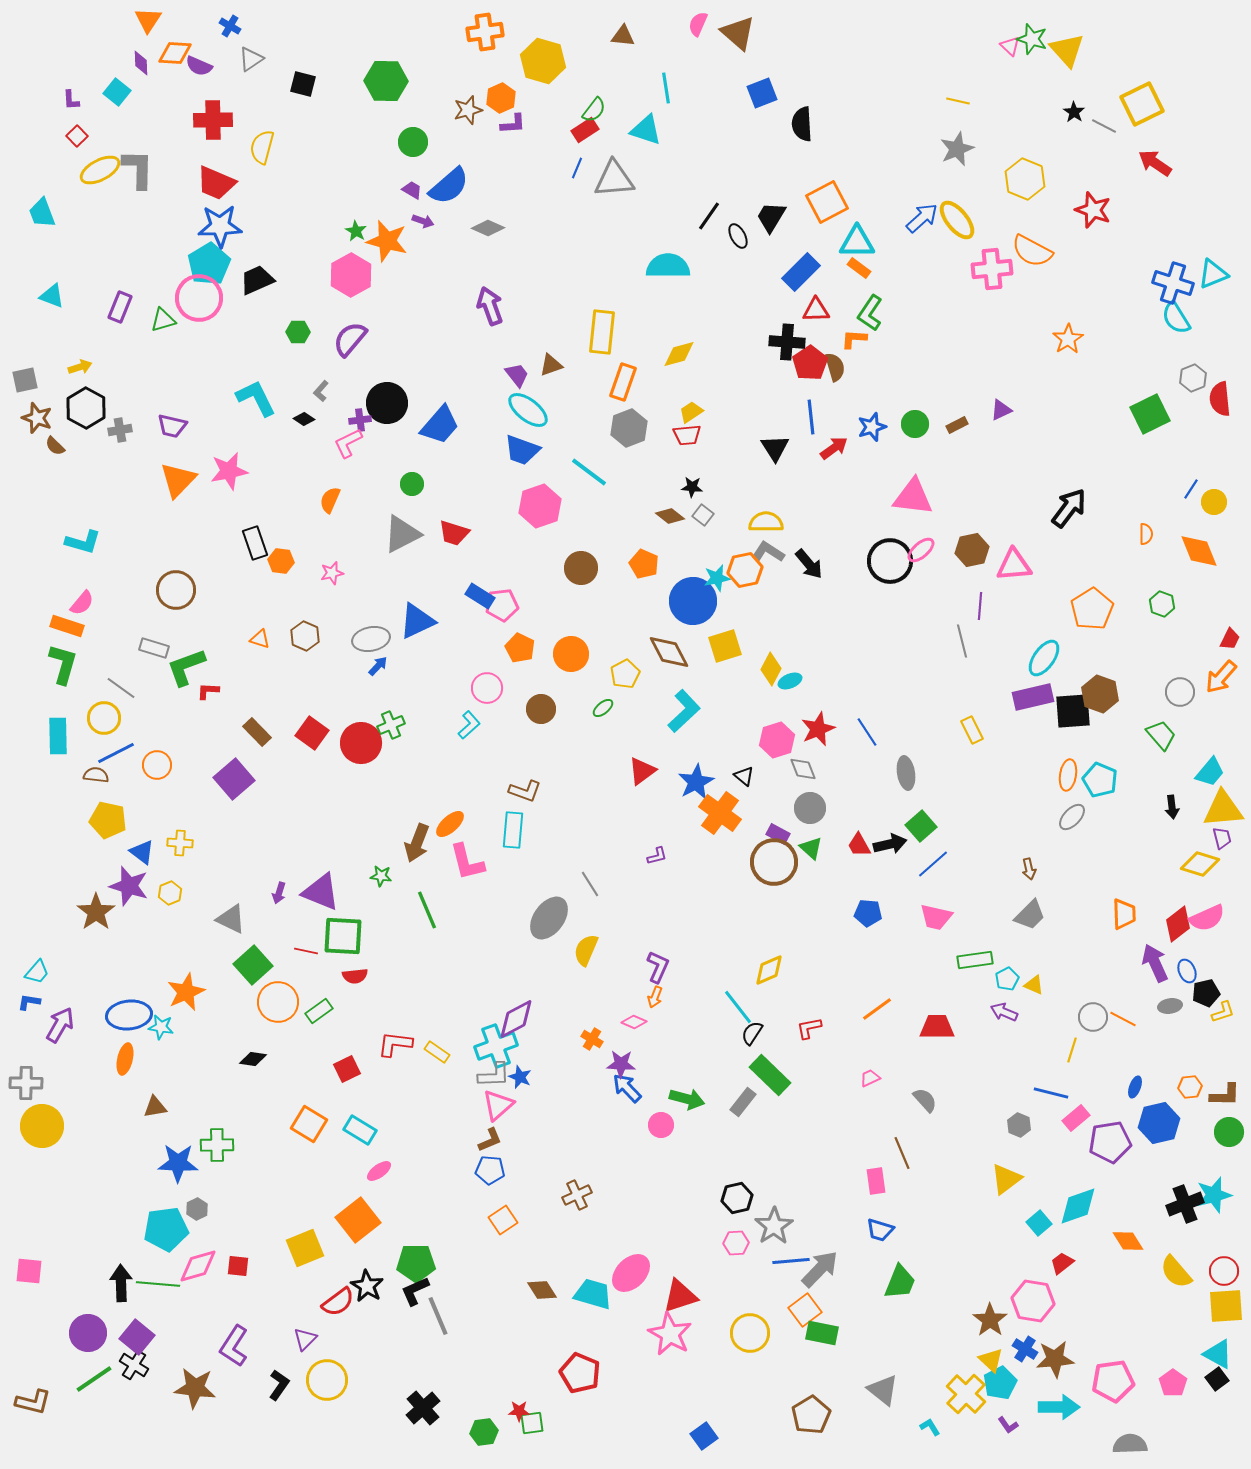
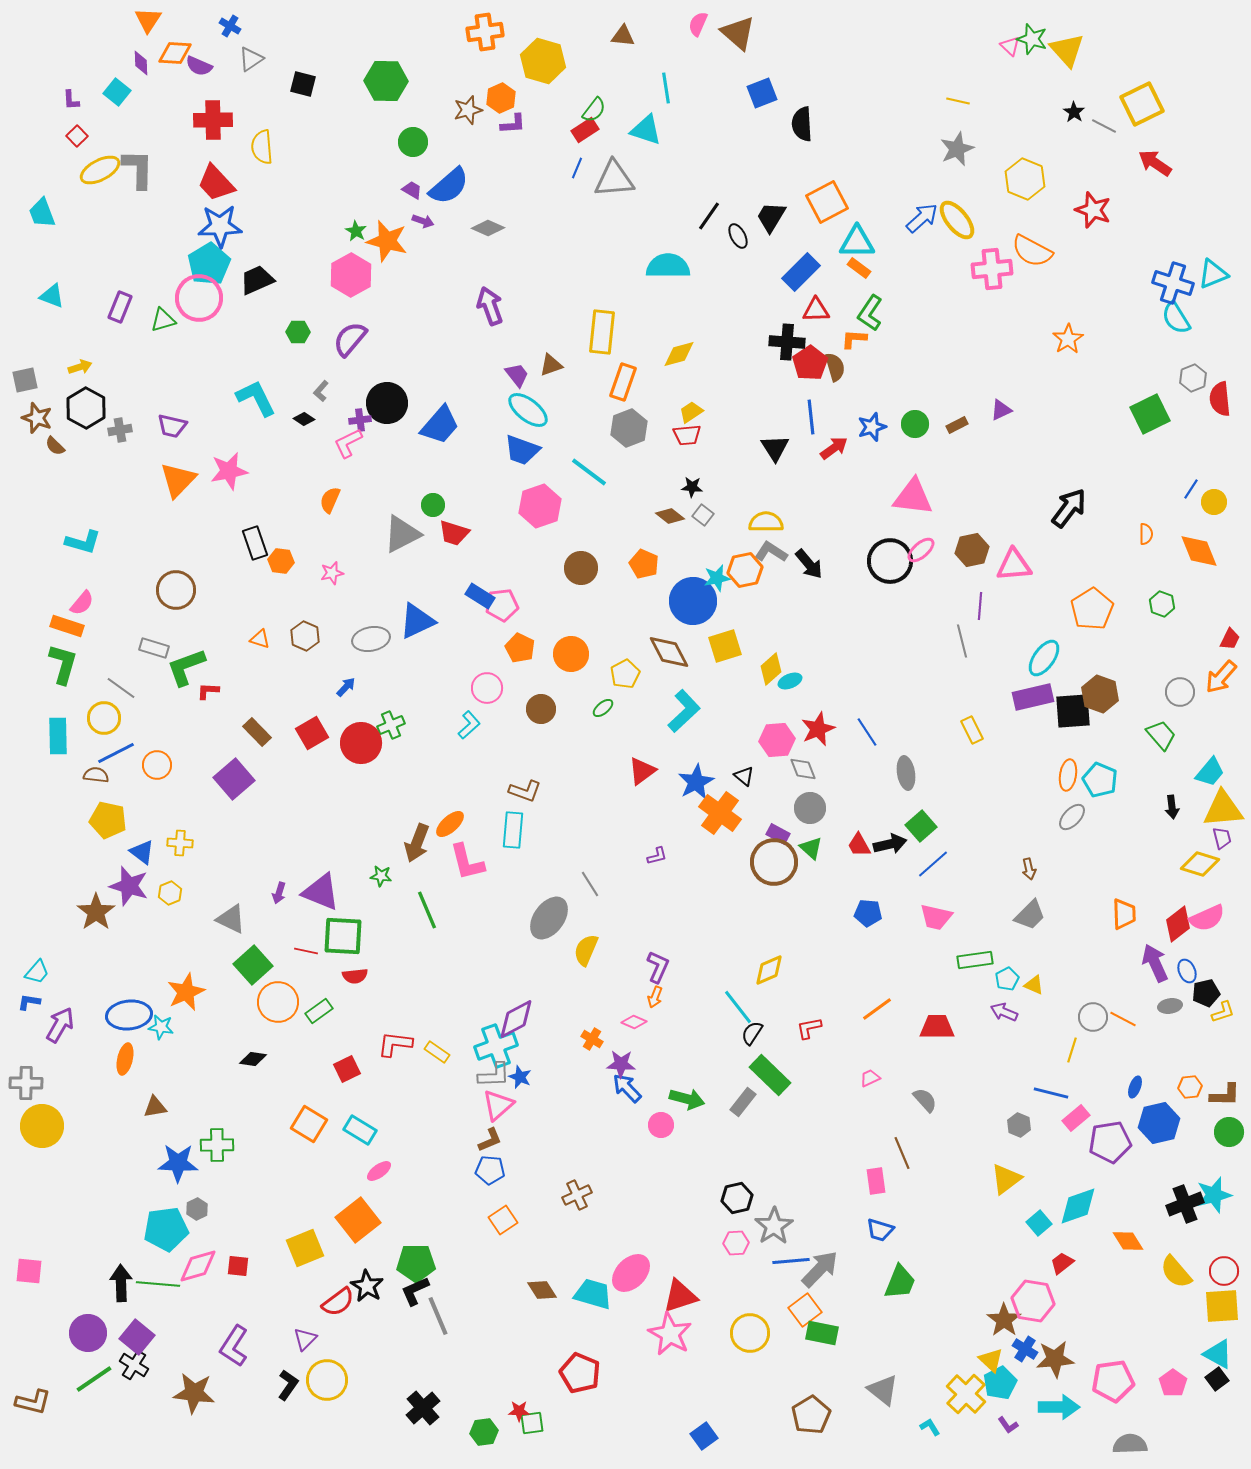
yellow semicircle at (262, 147): rotated 20 degrees counterclockwise
red trapezoid at (216, 183): rotated 24 degrees clockwise
green circle at (412, 484): moved 21 px right, 21 px down
gray L-shape at (768, 552): moved 3 px right
blue arrow at (378, 666): moved 32 px left, 21 px down
yellow diamond at (771, 669): rotated 20 degrees clockwise
red square at (312, 733): rotated 24 degrees clockwise
pink hexagon at (777, 740): rotated 12 degrees clockwise
yellow square at (1226, 1306): moved 4 px left
brown star at (990, 1320): moved 14 px right
black L-shape at (279, 1385): moved 9 px right
brown star at (195, 1388): moved 1 px left, 5 px down
